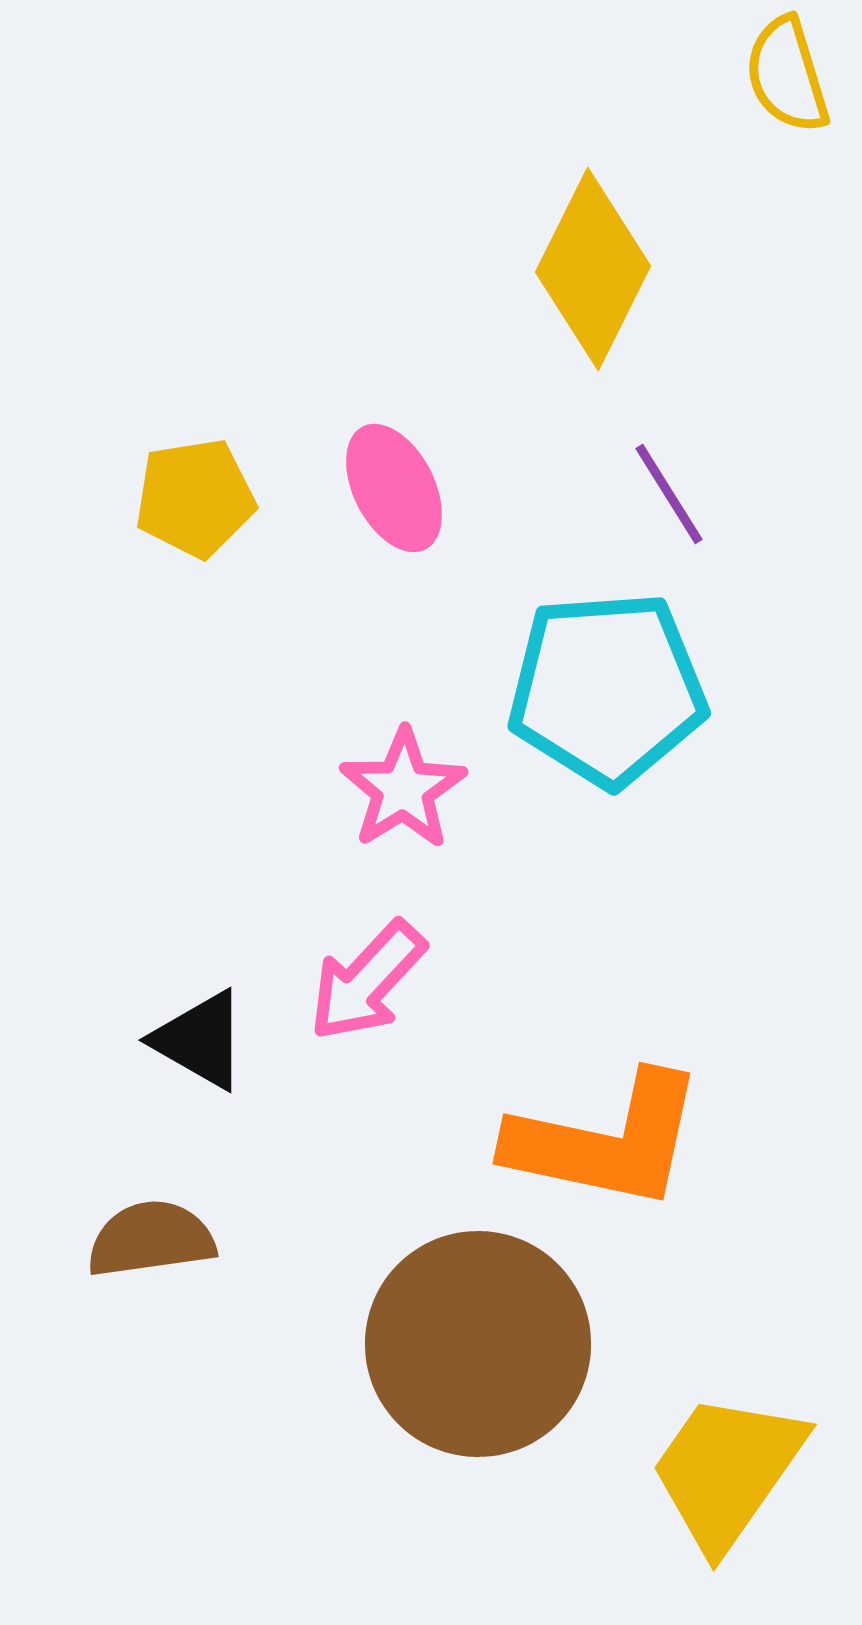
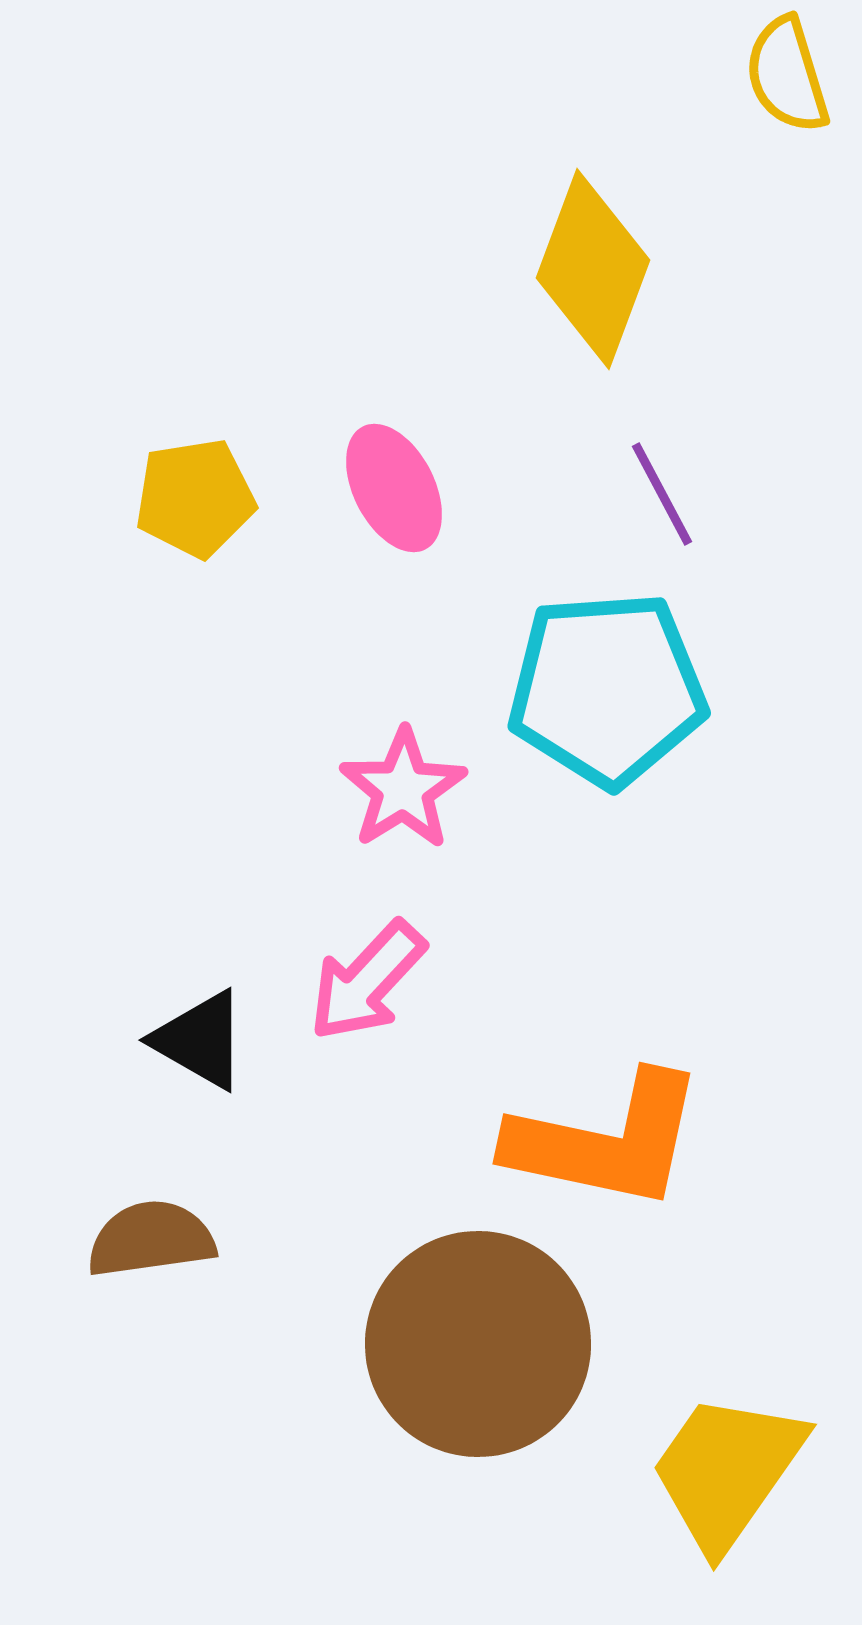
yellow diamond: rotated 6 degrees counterclockwise
purple line: moved 7 px left; rotated 4 degrees clockwise
